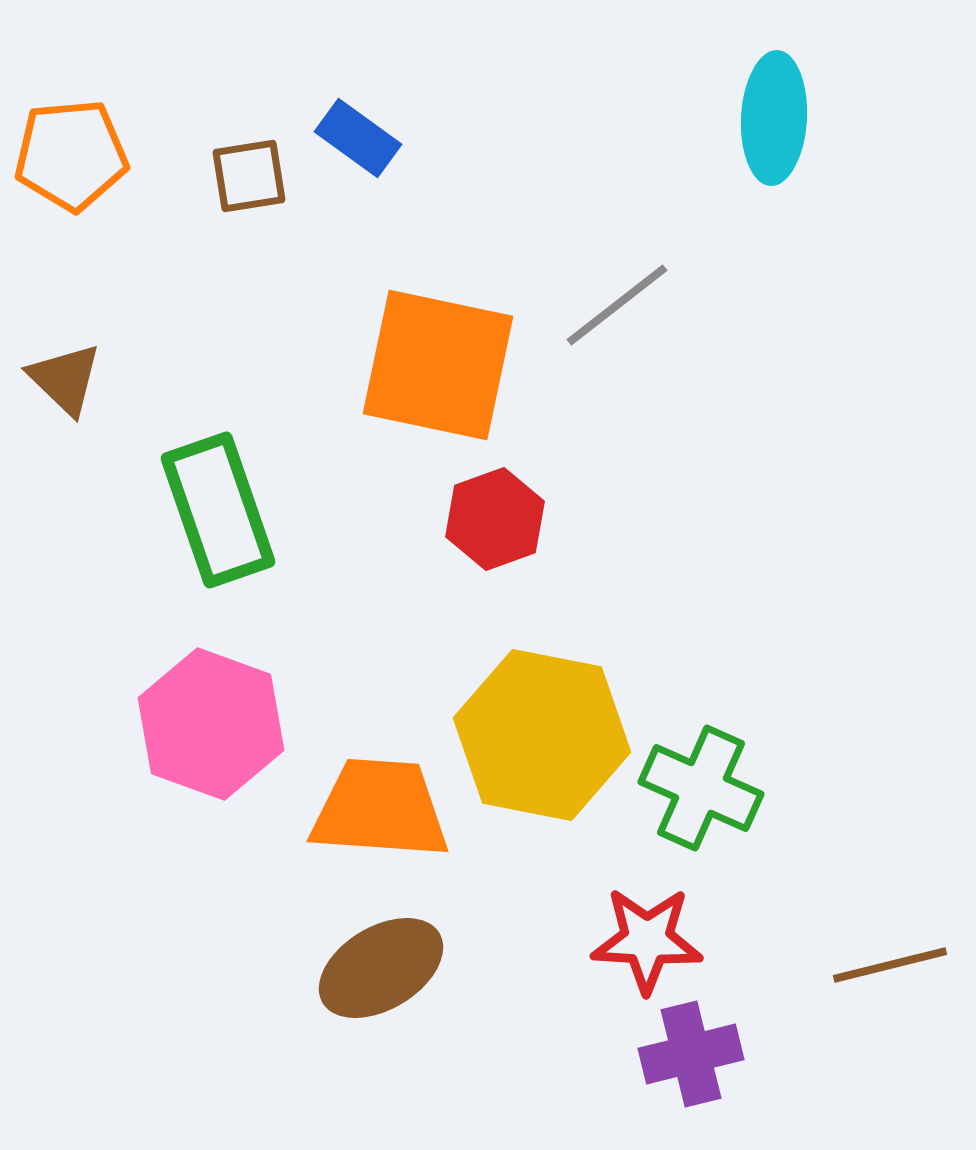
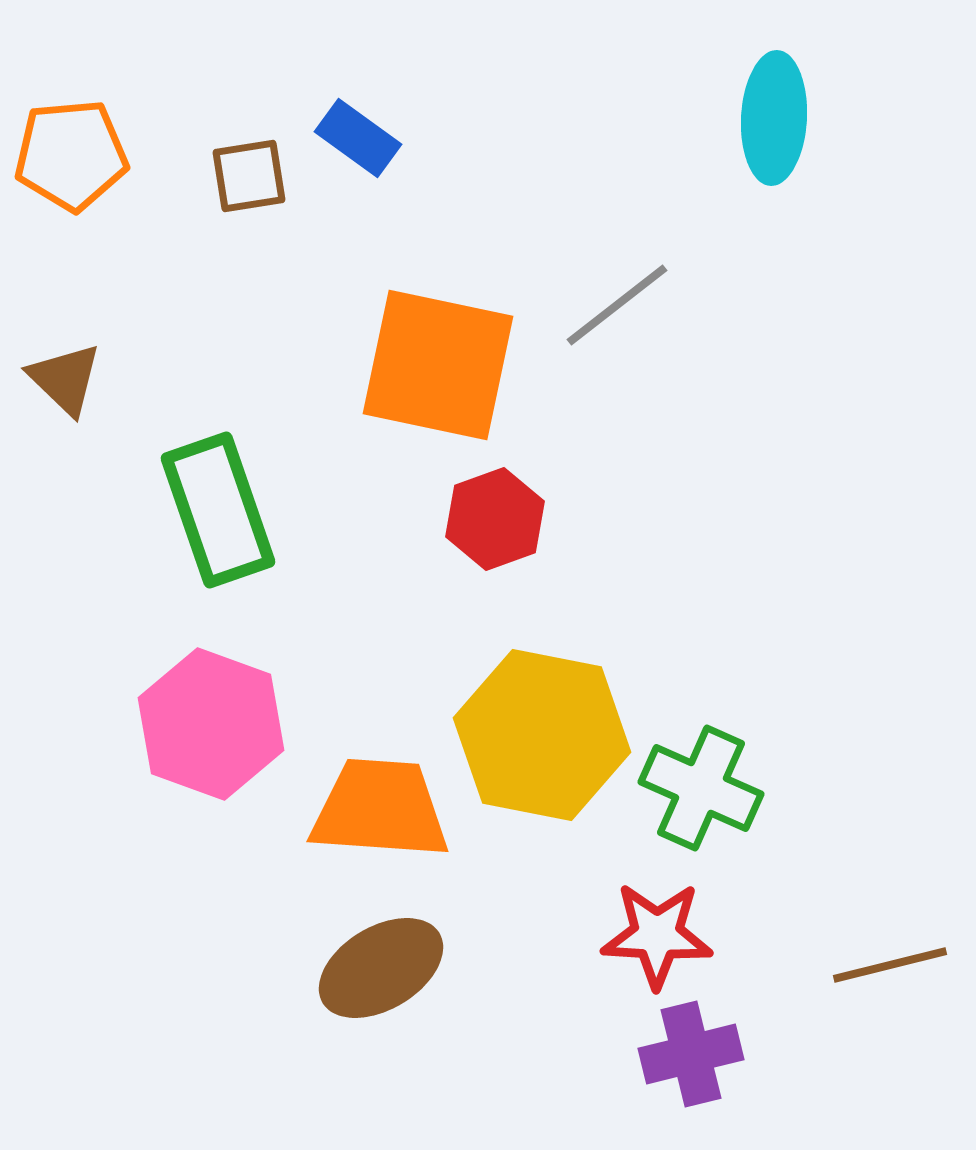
red star: moved 10 px right, 5 px up
